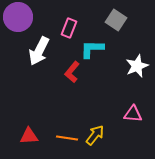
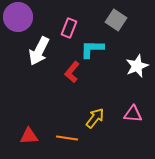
yellow arrow: moved 17 px up
